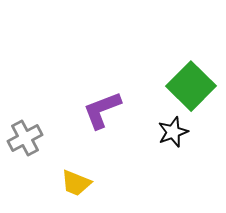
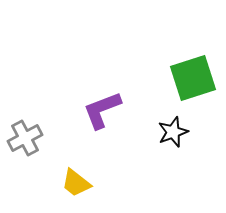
green square: moved 2 px right, 8 px up; rotated 27 degrees clockwise
yellow trapezoid: rotated 16 degrees clockwise
